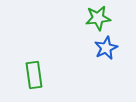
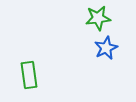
green rectangle: moved 5 px left
